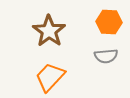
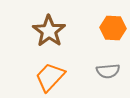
orange hexagon: moved 4 px right, 6 px down
gray semicircle: moved 2 px right, 15 px down
